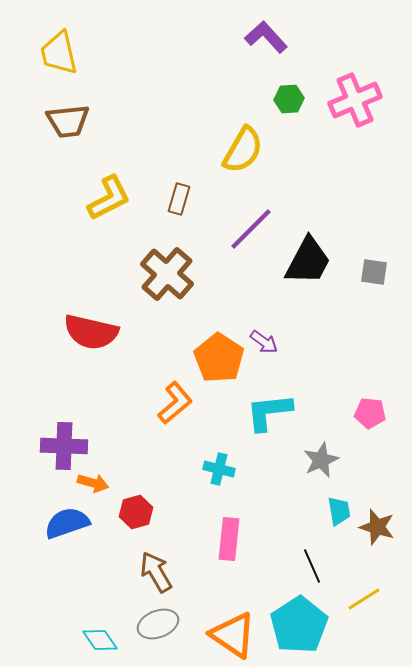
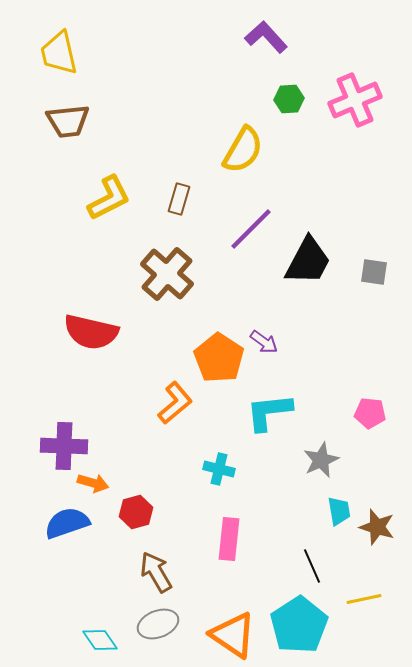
yellow line: rotated 20 degrees clockwise
